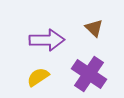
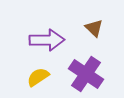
purple cross: moved 3 px left
